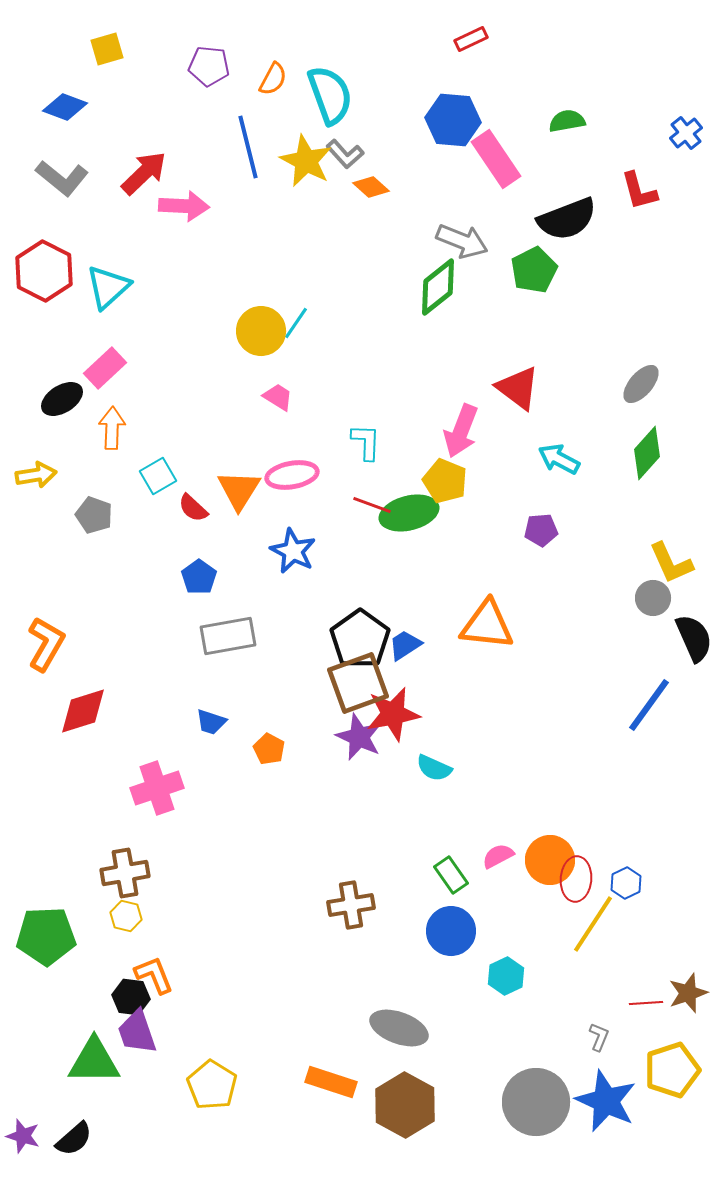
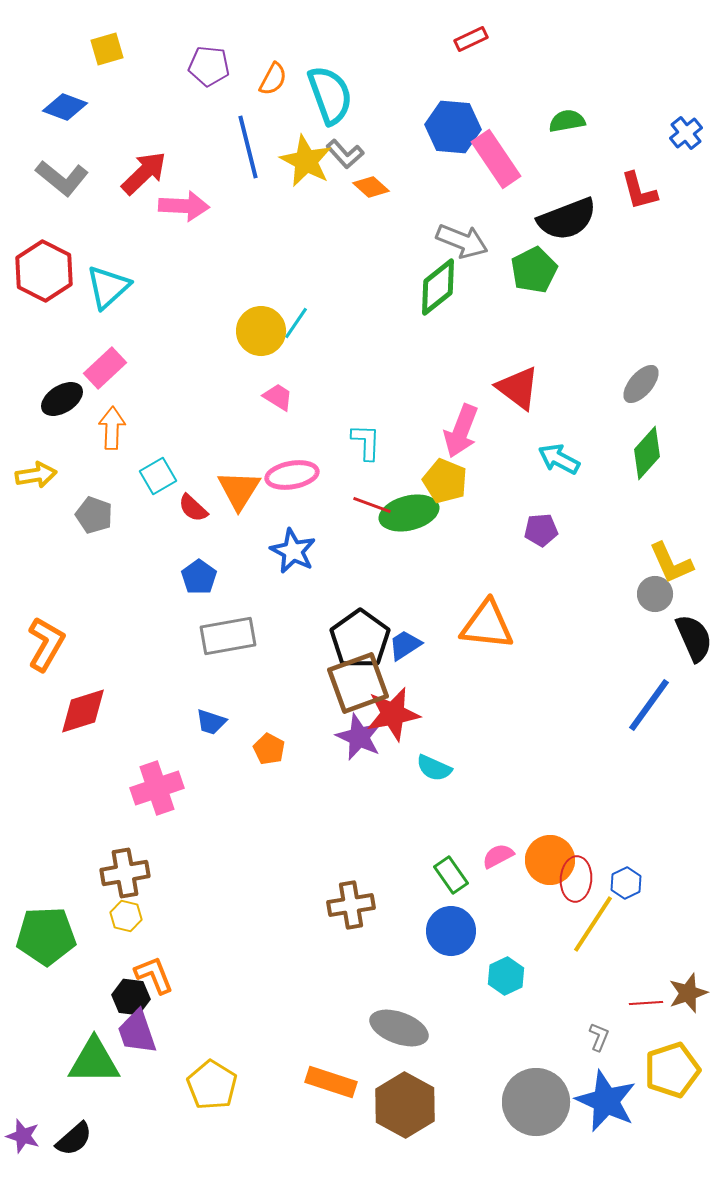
blue hexagon at (453, 120): moved 7 px down
gray circle at (653, 598): moved 2 px right, 4 px up
